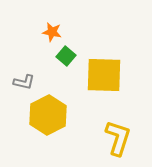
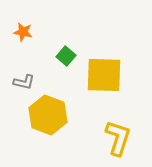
orange star: moved 29 px left
yellow hexagon: rotated 12 degrees counterclockwise
